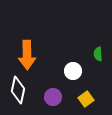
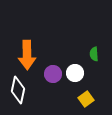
green semicircle: moved 4 px left
white circle: moved 2 px right, 2 px down
purple circle: moved 23 px up
